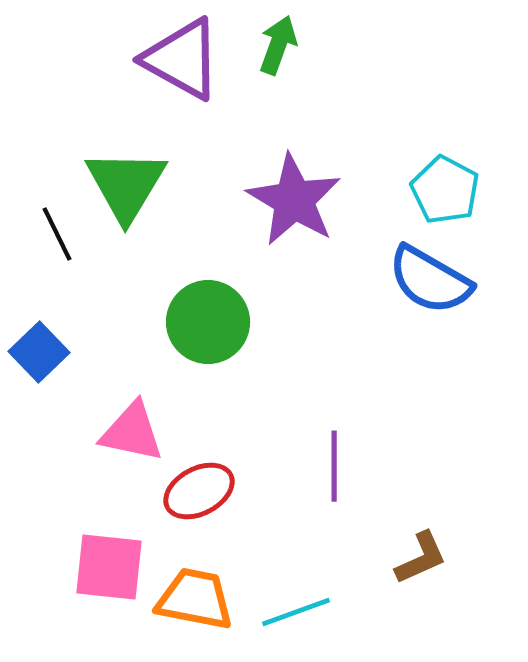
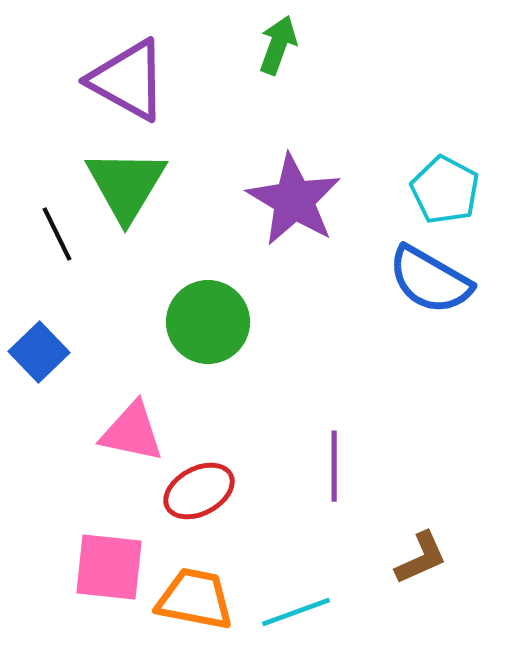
purple triangle: moved 54 px left, 21 px down
